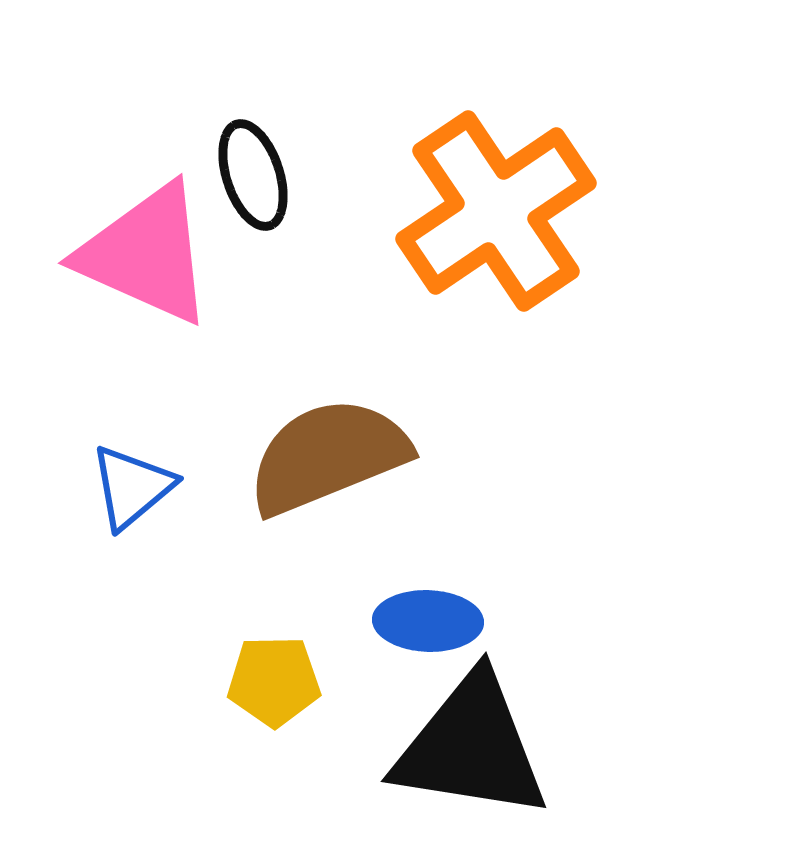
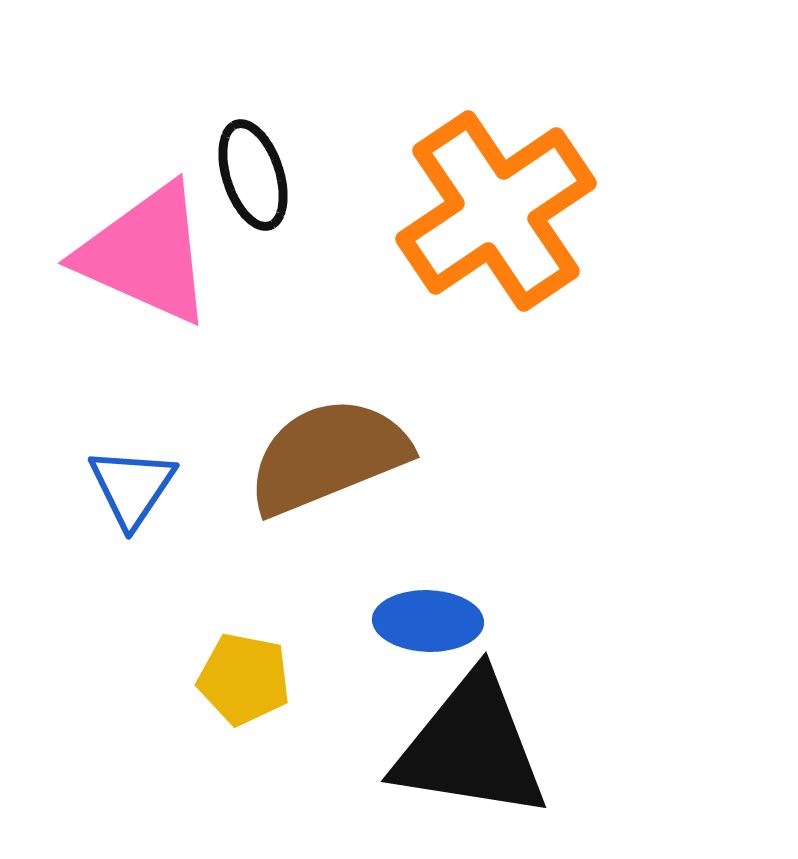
blue triangle: rotated 16 degrees counterclockwise
yellow pentagon: moved 30 px left, 2 px up; rotated 12 degrees clockwise
